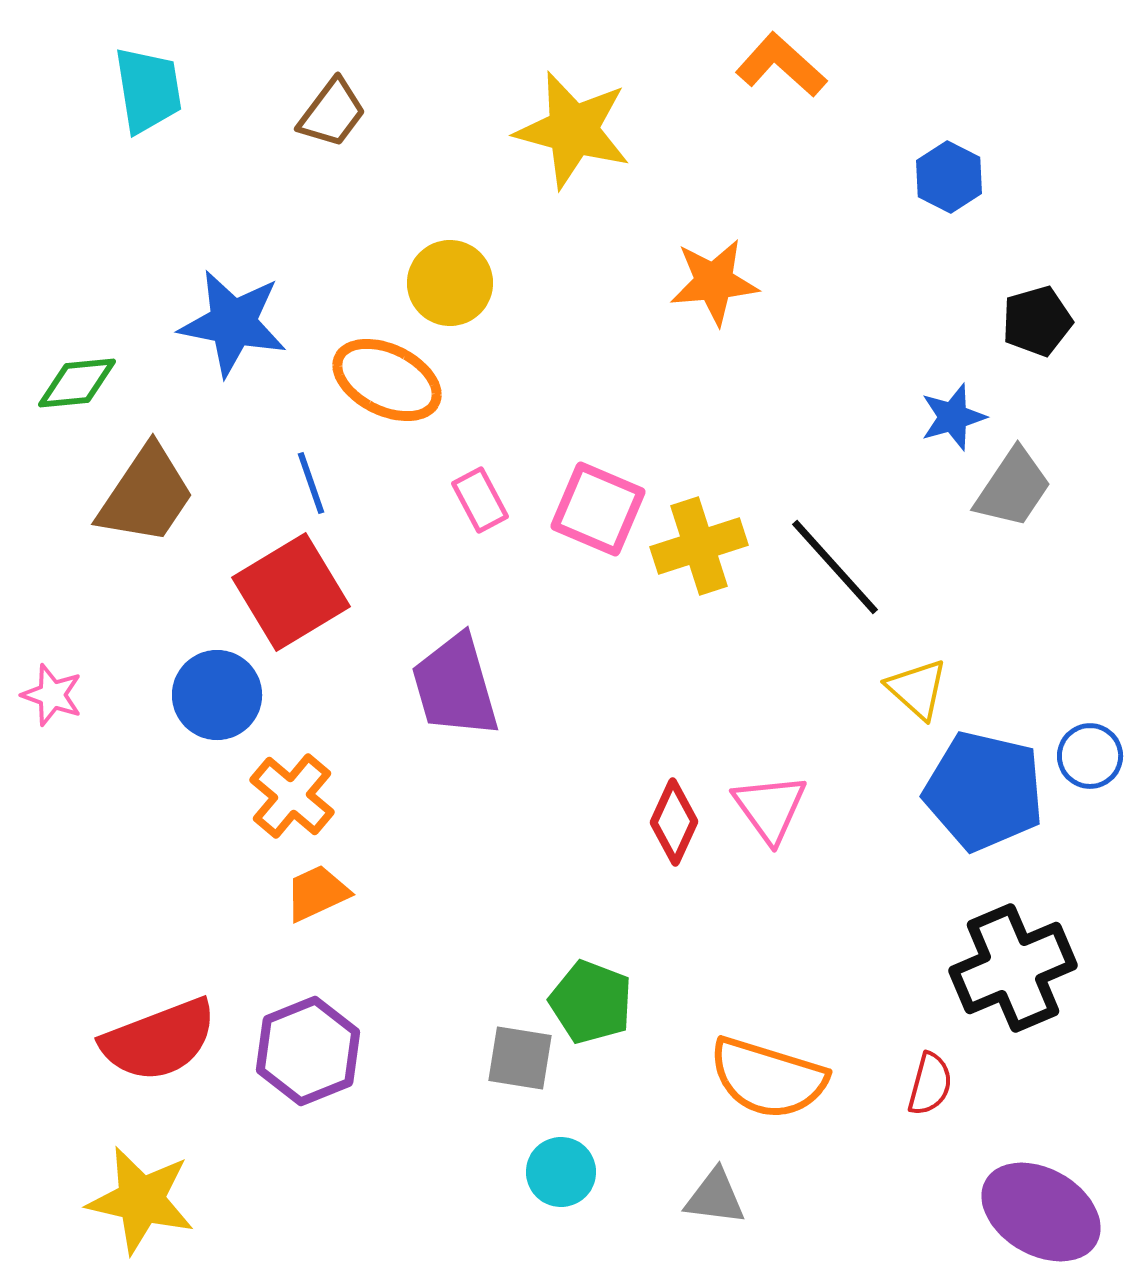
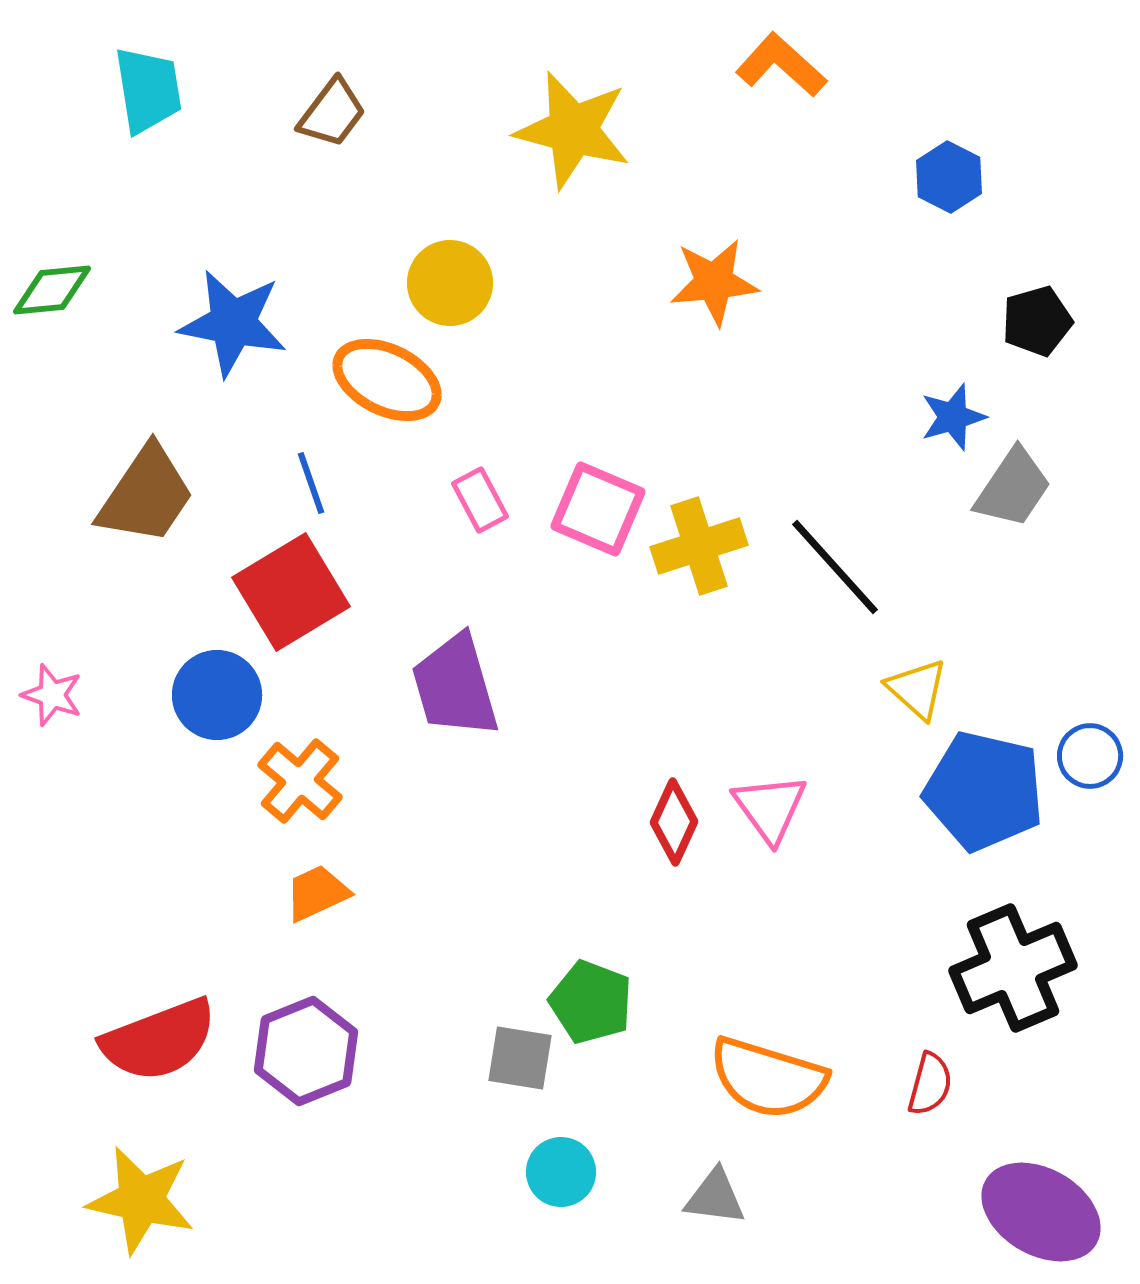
green diamond at (77, 383): moved 25 px left, 93 px up
orange cross at (292, 796): moved 8 px right, 15 px up
purple hexagon at (308, 1051): moved 2 px left
